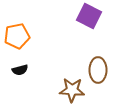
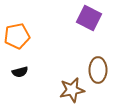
purple square: moved 2 px down
black semicircle: moved 2 px down
brown star: rotated 15 degrees counterclockwise
